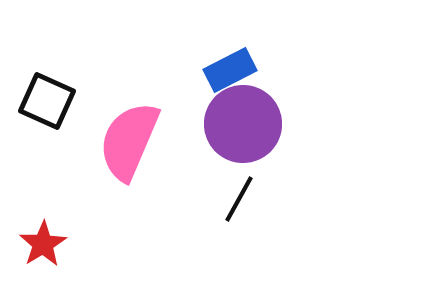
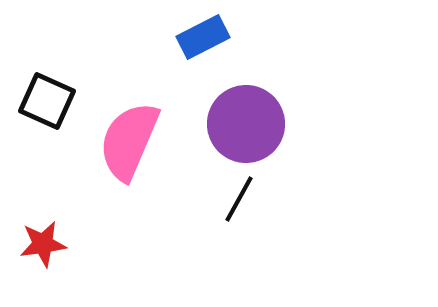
blue rectangle: moved 27 px left, 33 px up
purple circle: moved 3 px right
red star: rotated 24 degrees clockwise
